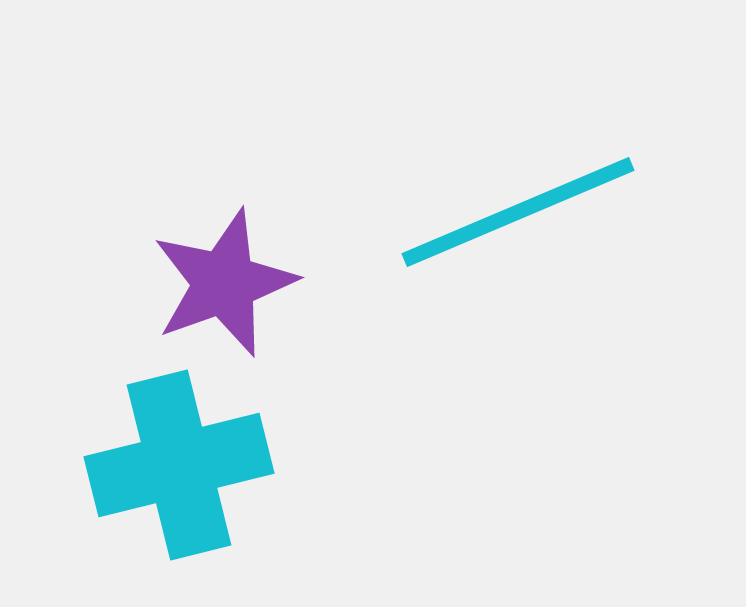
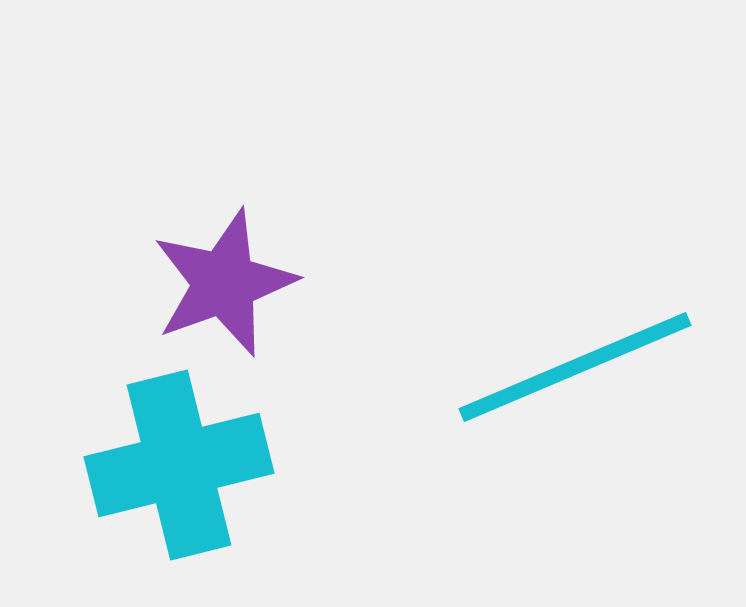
cyan line: moved 57 px right, 155 px down
